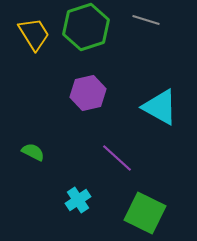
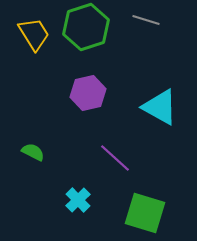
purple line: moved 2 px left
cyan cross: rotated 10 degrees counterclockwise
green square: rotated 9 degrees counterclockwise
